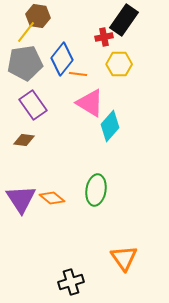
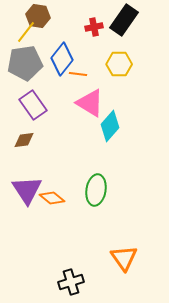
red cross: moved 10 px left, 10 px up
brown diamond: rotated 15 degrees counterclockwise
purple triangle: moved 6 px right, 9 px up
